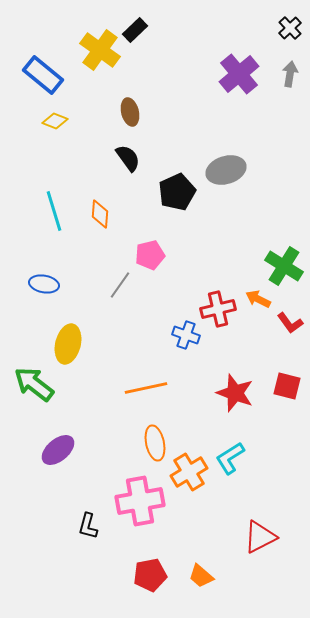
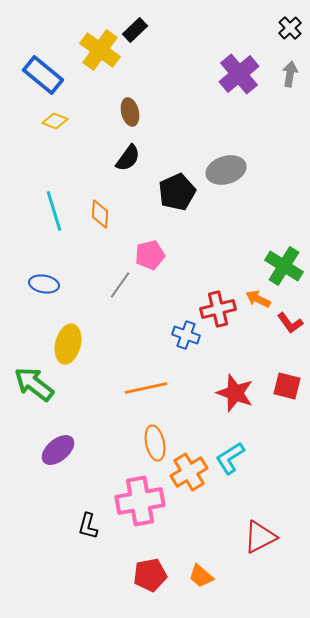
black semicircle: rotated 72 degrees clockwise
